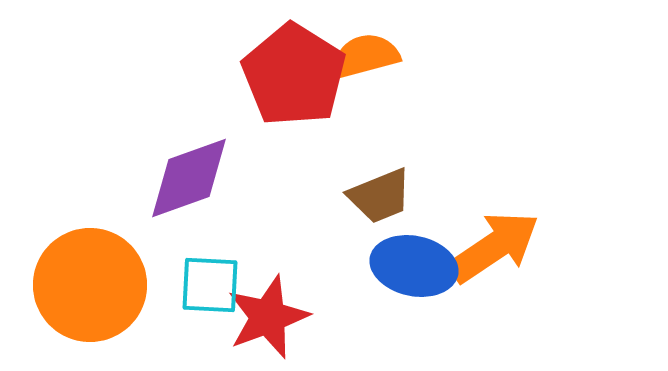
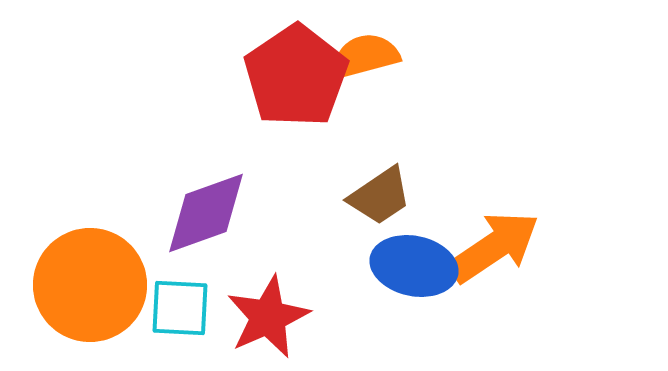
red pentagon: moved 2 px right, 1 px down; rotated 6 degrees clockwise
purple diamond: moved 17 px right, 35 px down
brown trapezoid: rotated 12 degrees counterclockwise
cyan square: moved 30 px left, 23 px down
red star: rotated 4 degrees counterclockwise
